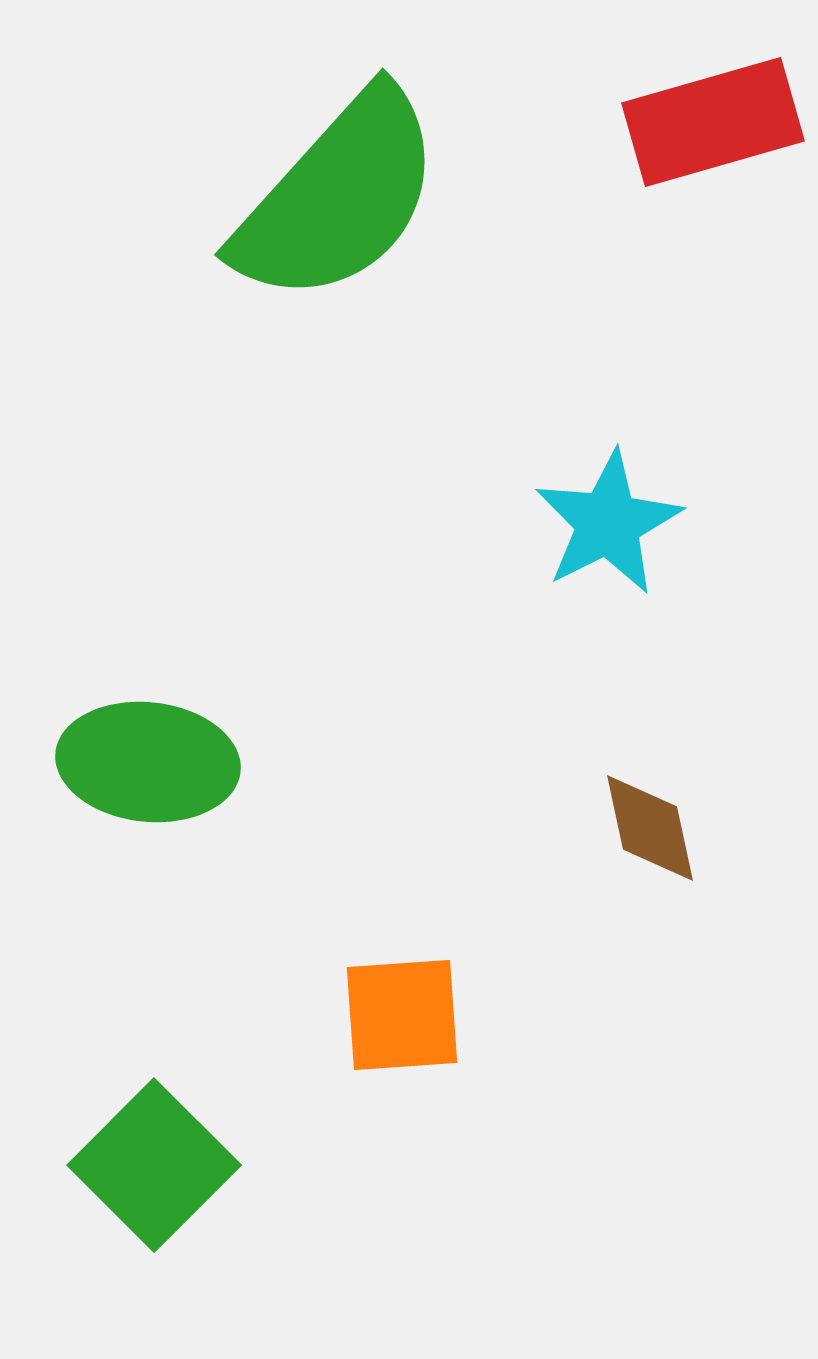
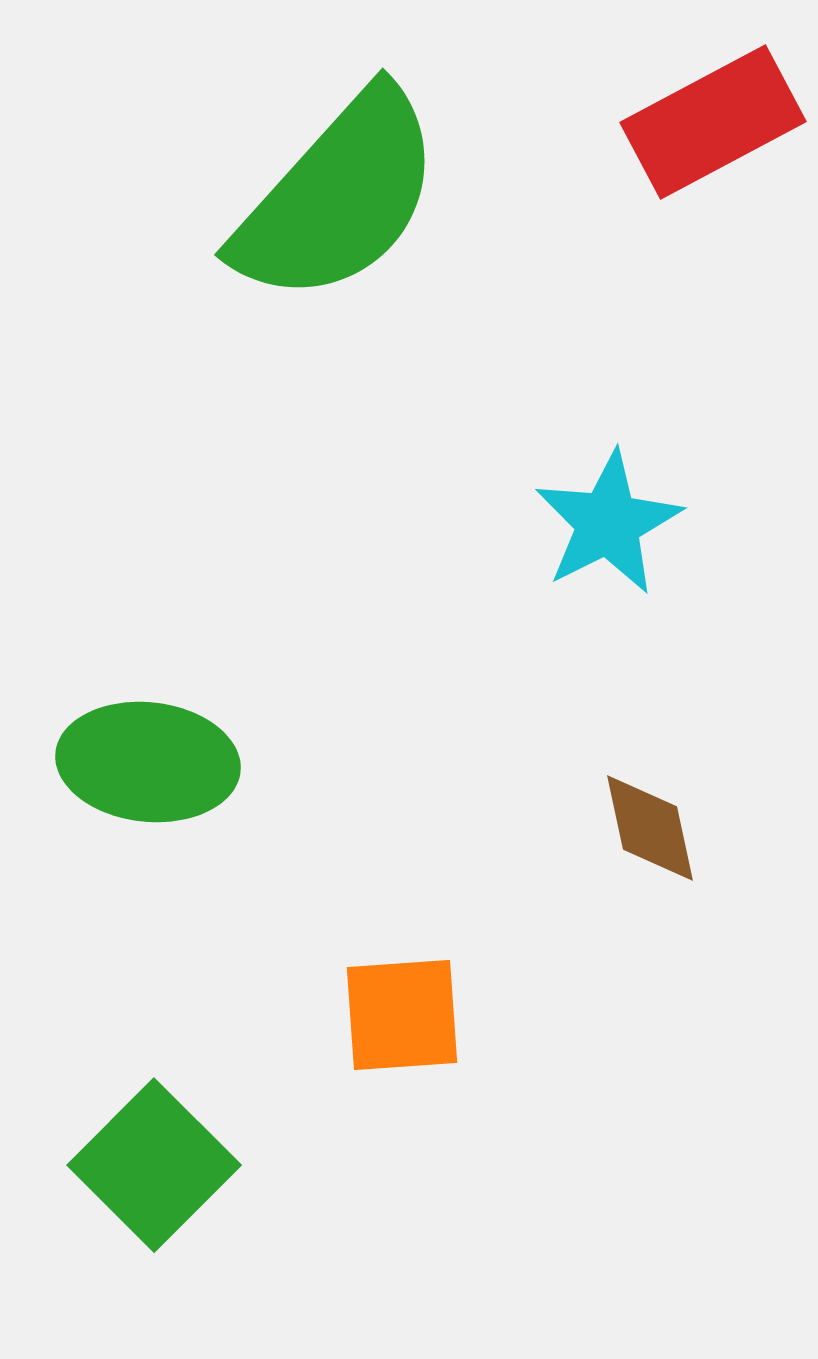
red rectangle: rotated 12 degrees counterclockwise
